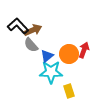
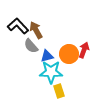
brown arrow: moved 3 px right; rotated 96 degrees counterclockwise
gray semicircle: moved 1 px down
blue triangle: rotated 24 degrees clockwise
yellow rectangle: moved 10 px left
